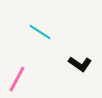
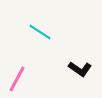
black L-shape: moved 5 px down
